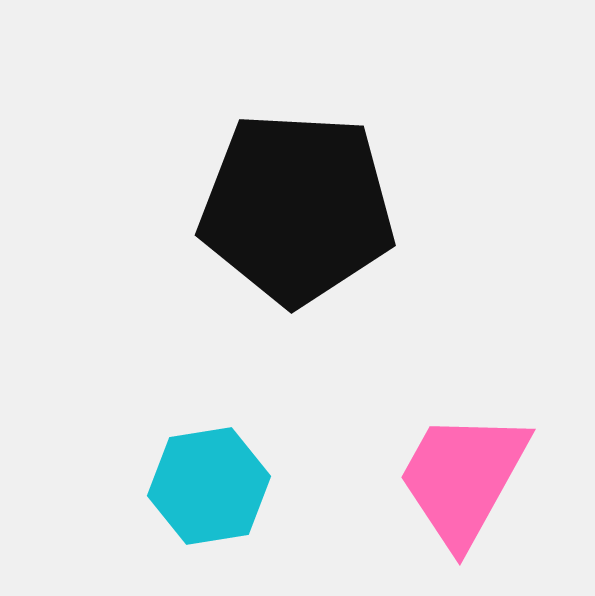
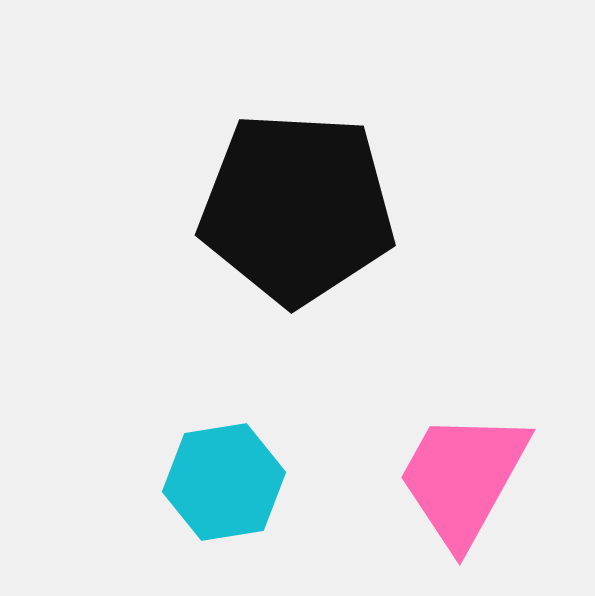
cyan hexagon: moved 15 px right, 4 px up
